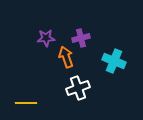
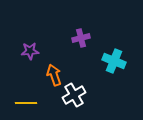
purple star: moved 16 px left, 13 px down
orange arrow: moved 12 px left, 18 px down
white cross: moved 4 px left, 7 px down; rotated 10 degrees counterclockwise
